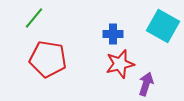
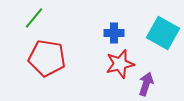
cyan square: moved 7 px down
blue cross: moved 1 px right, 1 px up
red pentagon: moved 1 px left, 1 px up
